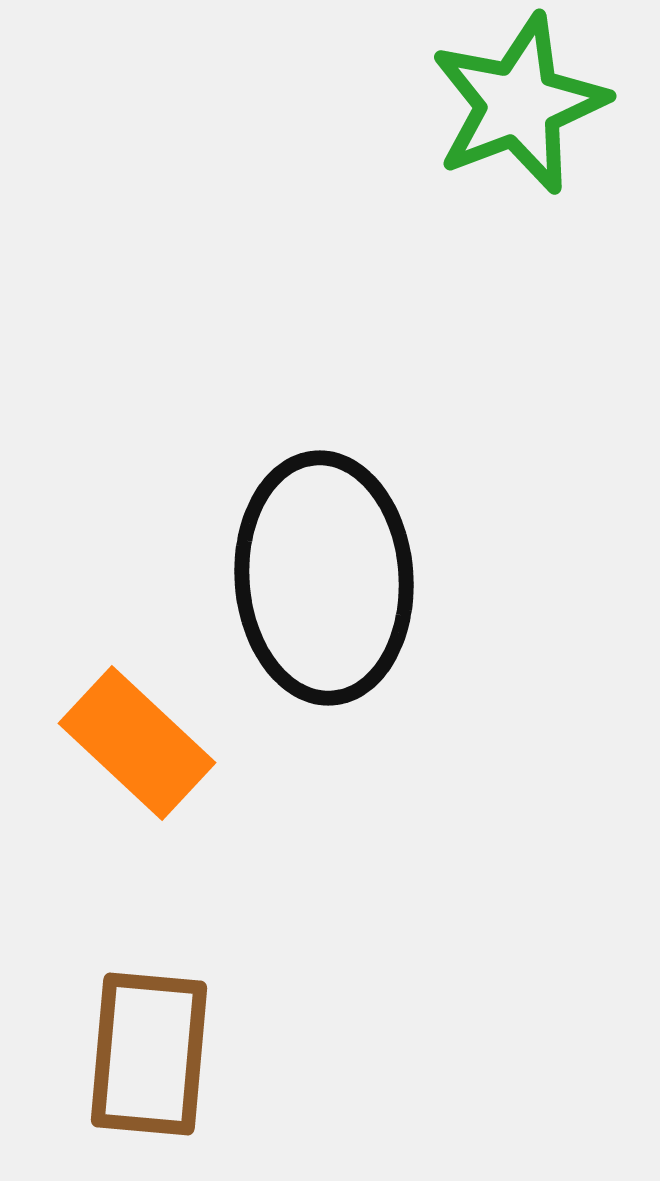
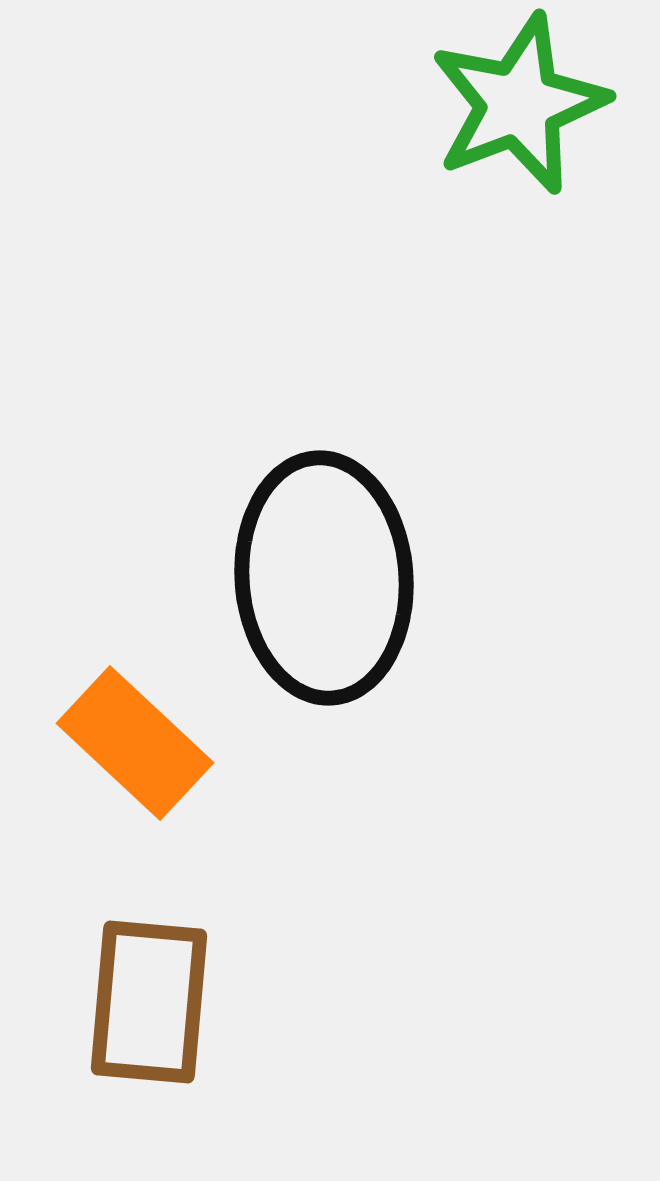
orange rectangle: moved 2 px left
brown rectangle: moved 52 px up
